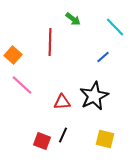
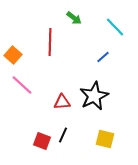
green arrow: moved 1 px right, 1 px up
